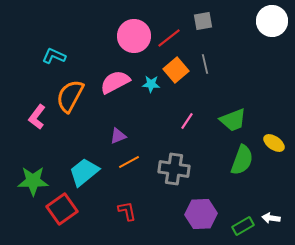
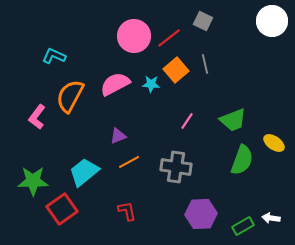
gray square: rotated 36 degrees clockwise
pink semicircle: moved 2 px down
gray cross: moved 2 px right, 2 px up
